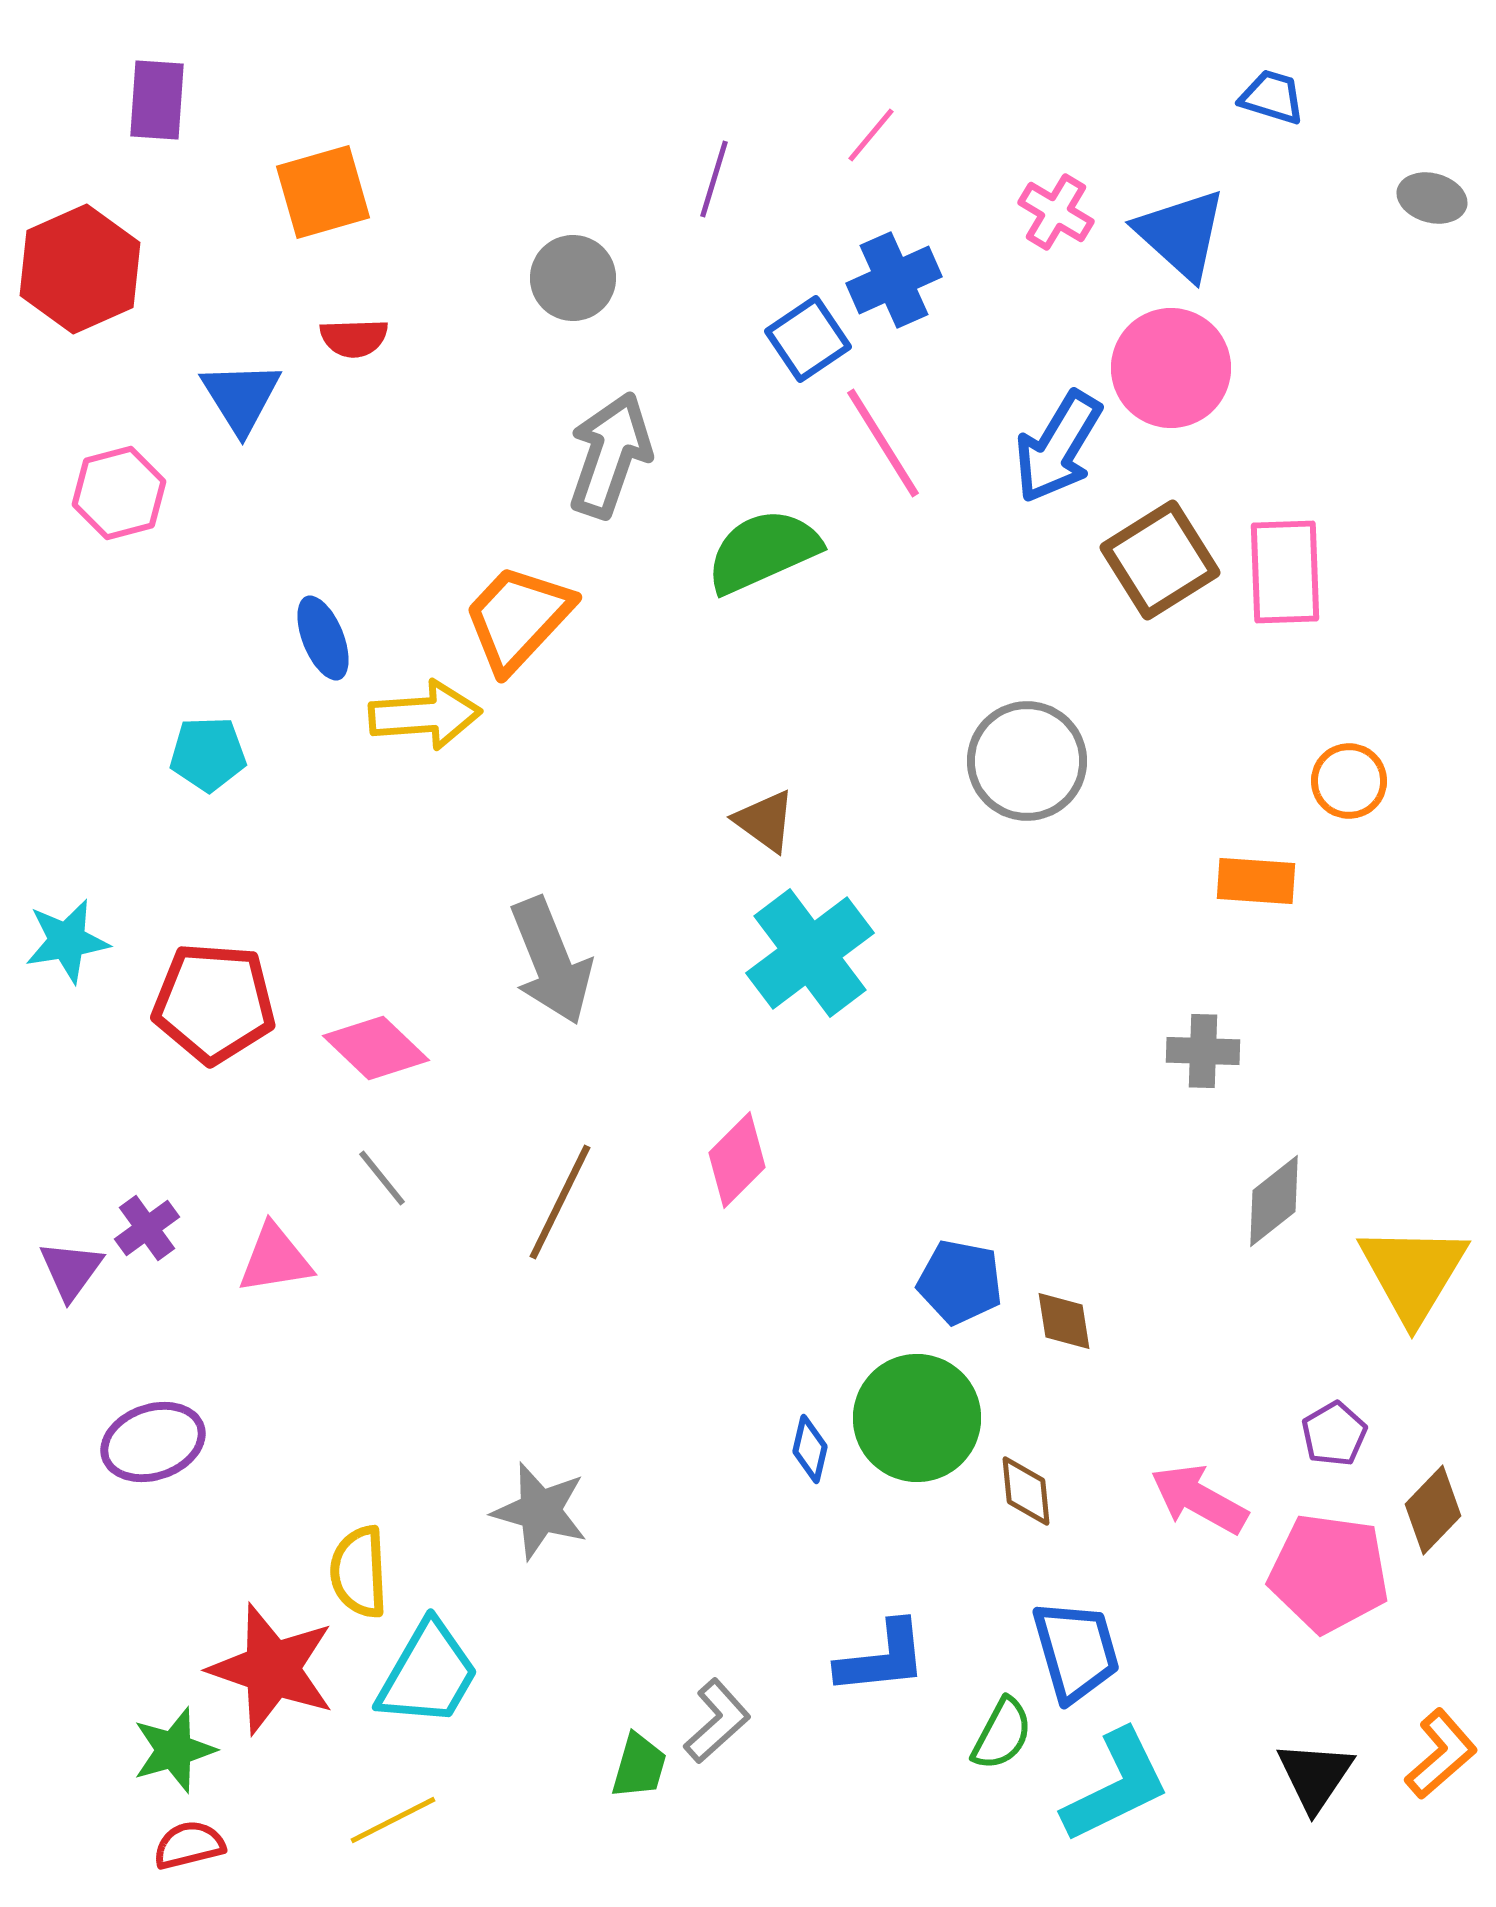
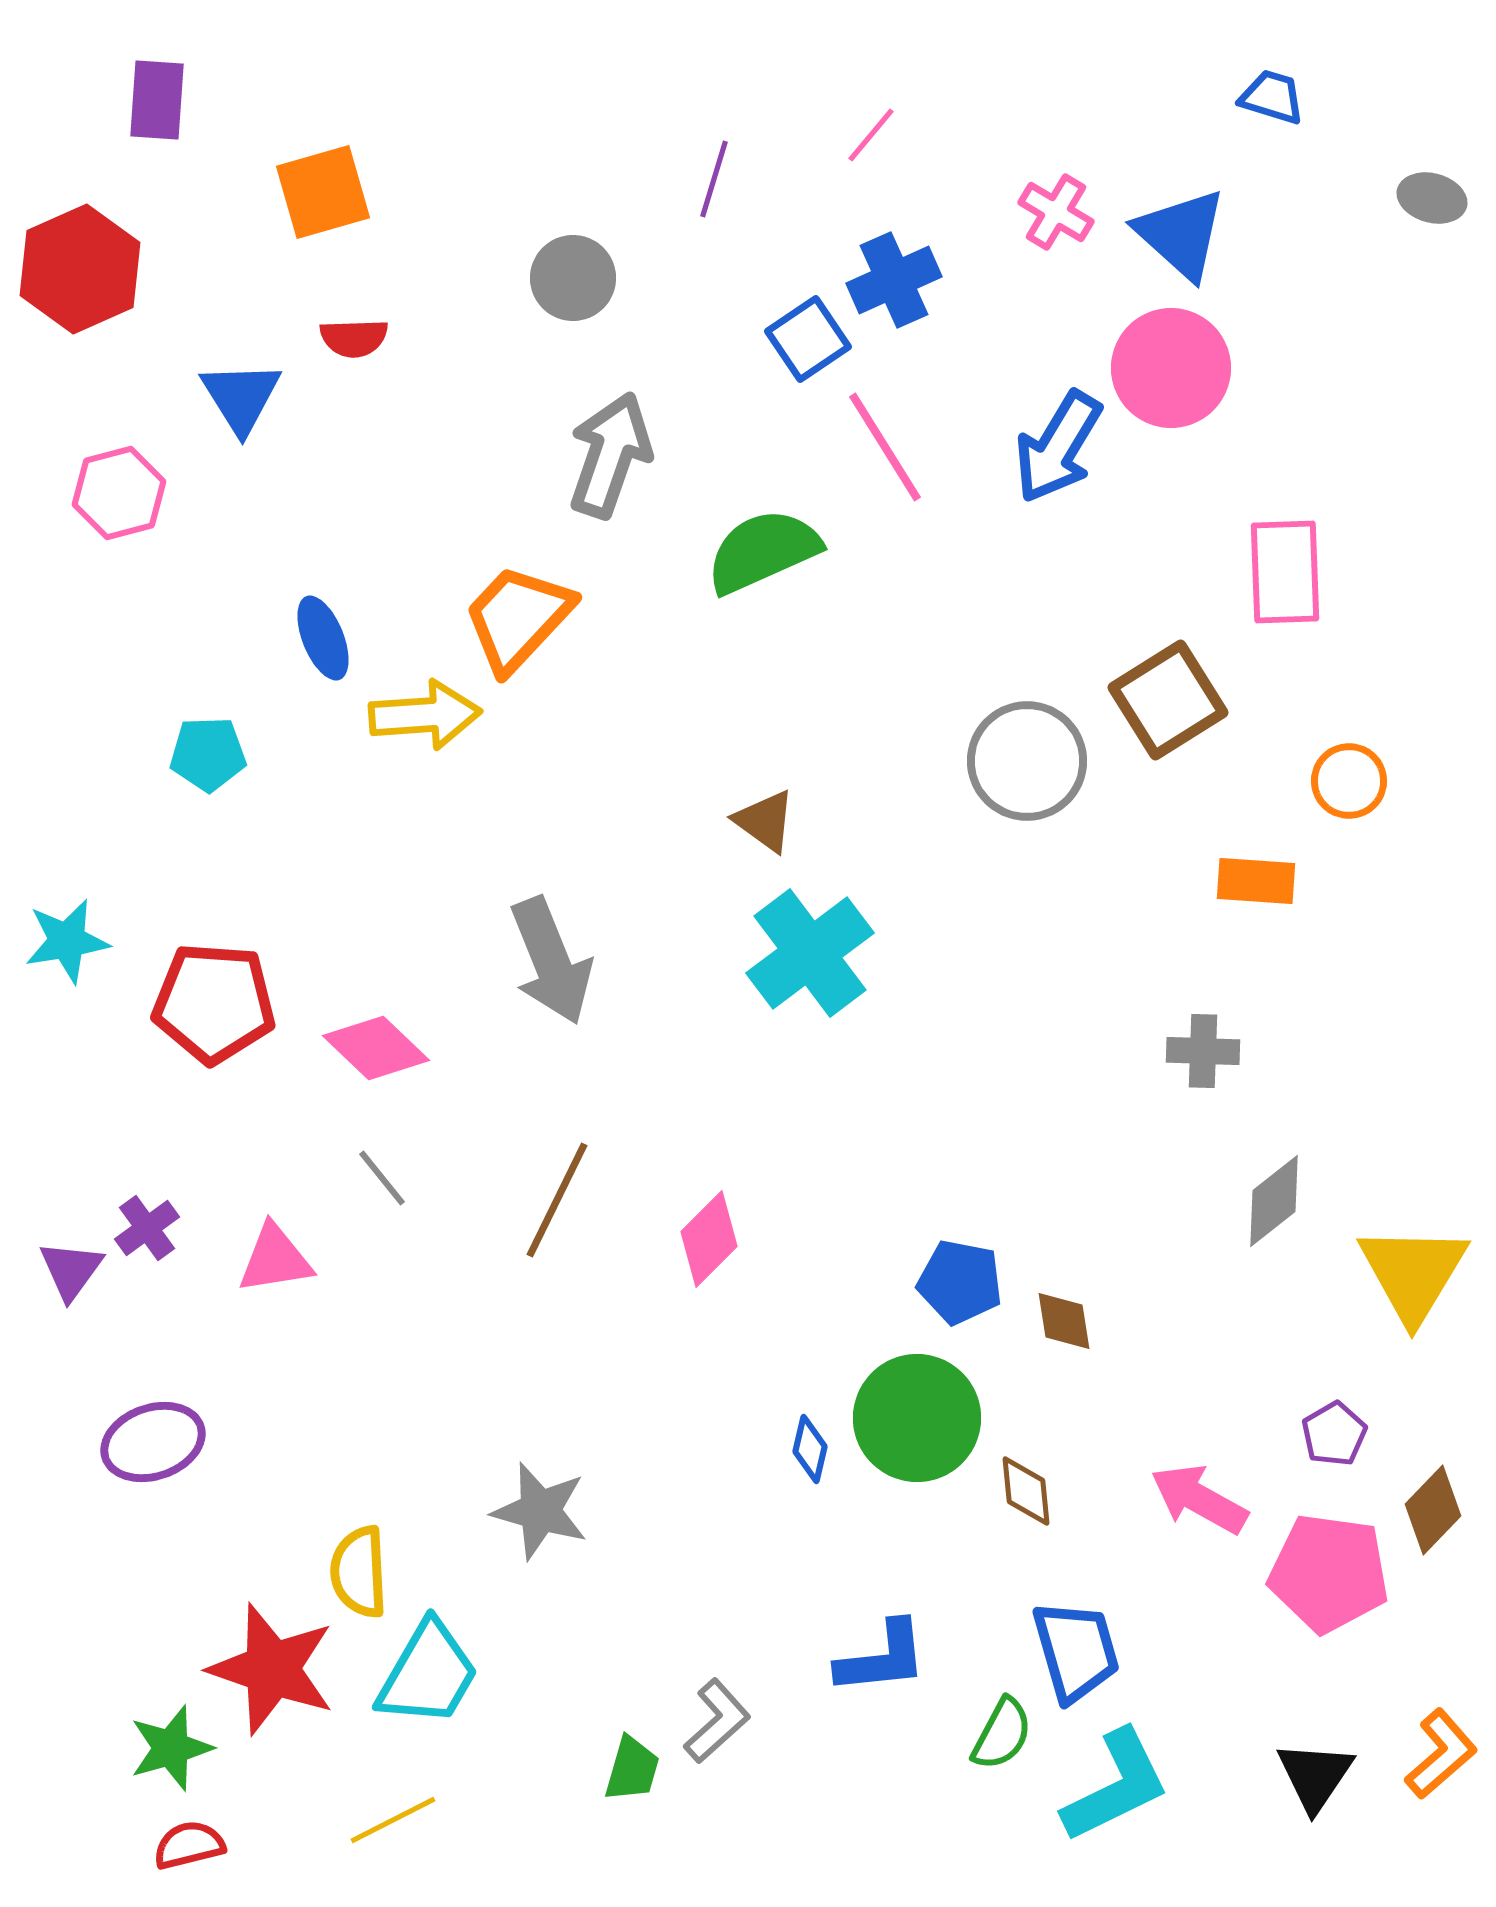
pink line at (883, 443): moved 2 px right, 4 px down
brown square at (1160, 560): moved 8 px right, 140 px down
pink diamond at (737, 1160): moved 28 px left, 79 px down
brown line at (560, 1202): moved 3 px left, 2 px up
green star at (174, 1750): moved 3 px left, 2 px up
green trapezoid at (639, 1766): moved 7 px left, 3 px down
